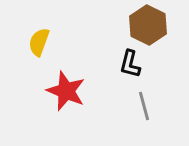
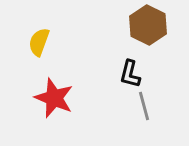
black L-shape: moved 10 px down
red star: moved 12 px left, 7 px down
